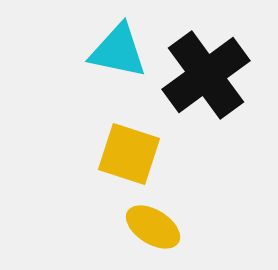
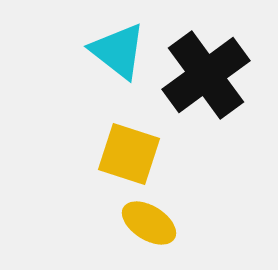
cyan triangle: rotated 26 degrees clockwise
yellow ellipse: moved 4 px left, 4 px up
